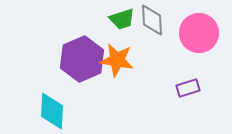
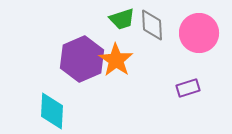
gray diamond: moved 5 px down
orange star: moved 1 px left; rotated 24 degrees clockwise
